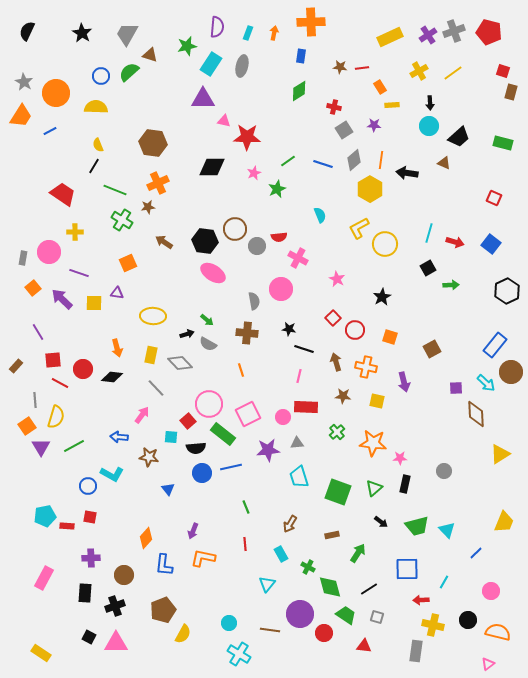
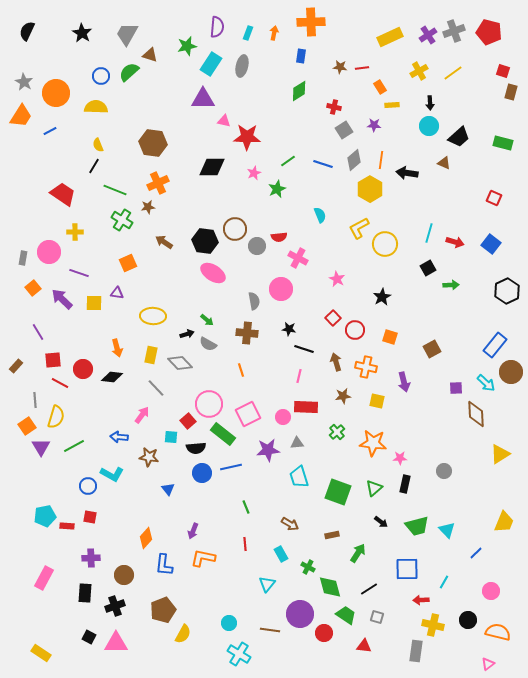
brown star at (343, 396): rotated 14 degrees counterclockwise
brown arrow at (290, 524): rotated 90 degrees counterclockwise
